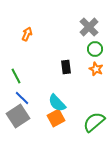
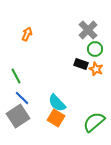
gray cross: moved 1 px left, 3 px down
black rectangle: moved 15 px right, 3 px up; rotated 64 degrees counterclockwise
orange square: rotated 30 degrees counterclockwise
